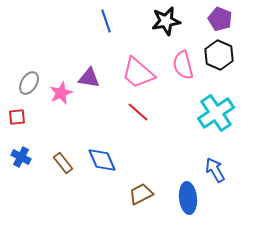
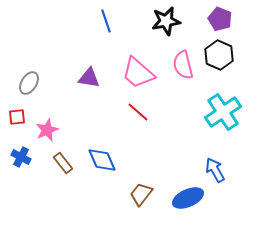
pink star: moved 14 px left, 37 px down
cyan cross: moved 7 px right, 1 px up
brown trapezoid: rotated 25 degrees counterclockwise
blue ellipse: rotated 72 degrees clockwise
